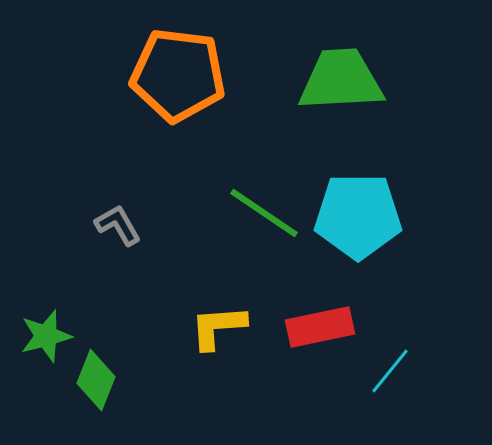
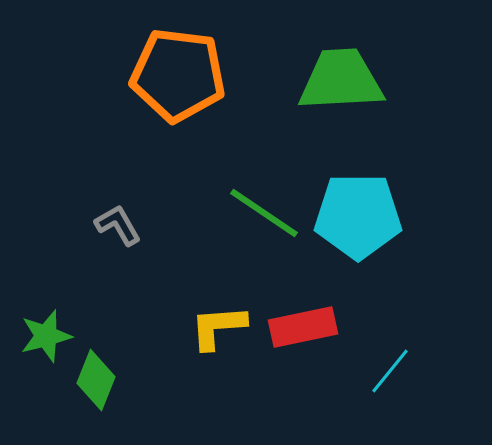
red rectangle: moved 17 px left
